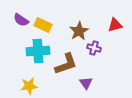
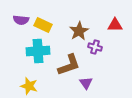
purple semicircle: rotated 28 degrees counterclockwise
red triangle: rotated 14 degrees clockwise
purple cross: moved 1 px right, 1 px up
brown L-shape: moved 3 px right, 1 px down
yellow star: rotated 24 degrees clockwise
